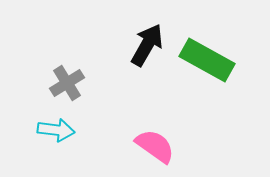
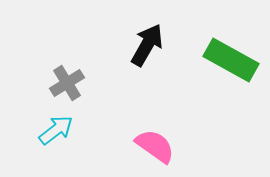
green rectangle: moved 24 px right
cyan arrow: rotated 45 degrees counterclockwise
